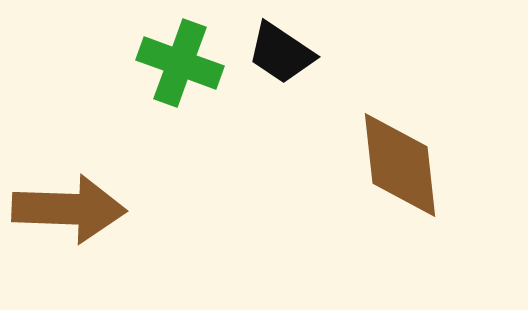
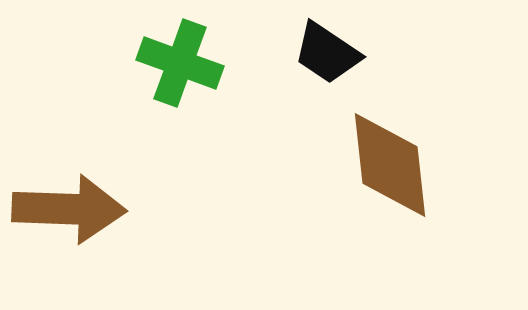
black trapezoid: moved 46 px right
brown diamond: moved 10 px left
